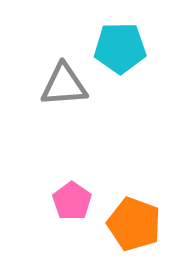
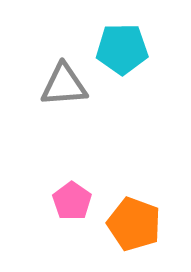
cyan pentagon: moved 2 px right, 1 px down
